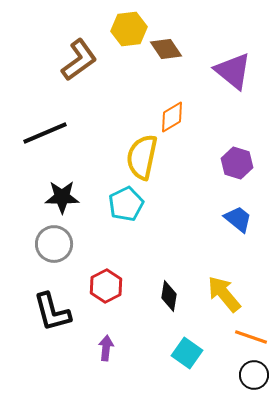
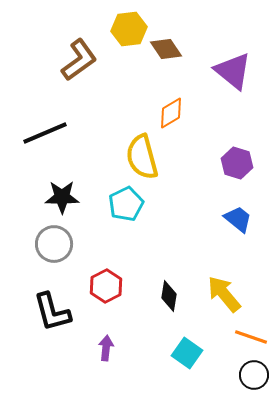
orange diamond: moved 1 px left, 4 px up
yellow semicircle: rotated 27 degrees counterclockwise
